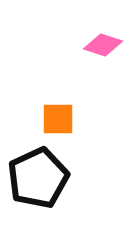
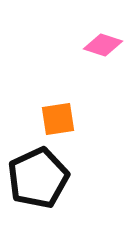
orange square: rotated 9 degrees counterclockwise
